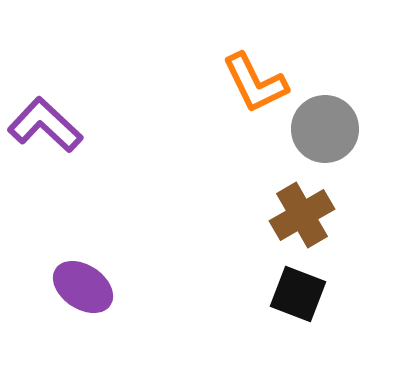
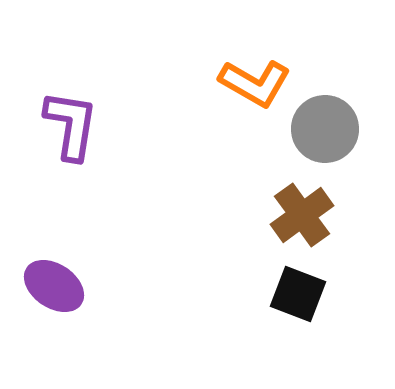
orange L-shape: rotated 34 degrees counterclockwise
purple L-shape: moved 26 px right; rotated 56 degrees clockwise
brown cross: rotated 6 degrees counterclockwise
purple ellipse: moved 29 px left, 1 px up
